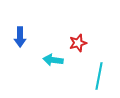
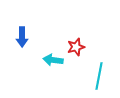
blue arrow: moved 2 px right
red star: moved 2 px left, 4 px down
